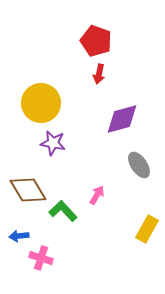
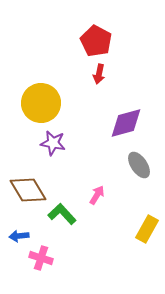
red pentagon: rotated 8 degrees clockwise
purple diamond: moved 4 px right, 4 px down
green L-shape: moved 1 px left, 3 px down
